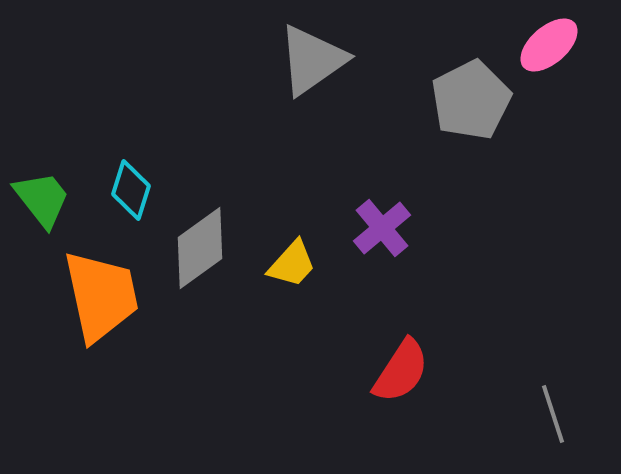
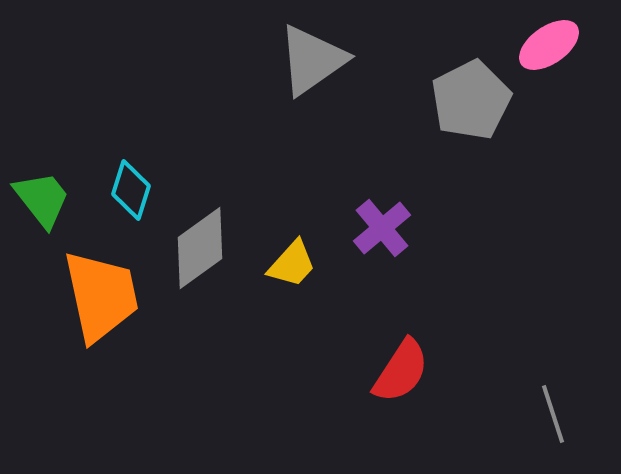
pink ellipse: rotated 6 degrees clockwise
